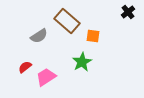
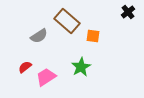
green star: moved 1 px left, 5 px down
